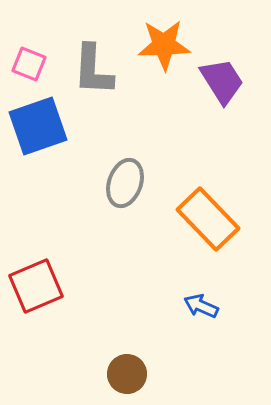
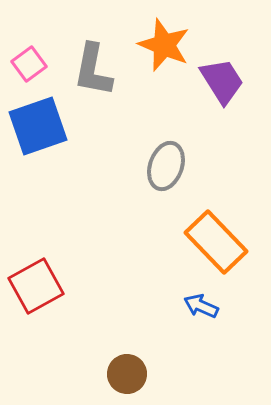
orange star: rotated 24 degrees clockwise
pink square: rotated 32 degrees clockwise
gray L-shape: rotated 8 degrees clockwise
gray ellipse: moved 41 px right, 17 px up
orange rectangle: moved 8 px right, 23 px down
red square: rotated 6 degrees counterclockwise
